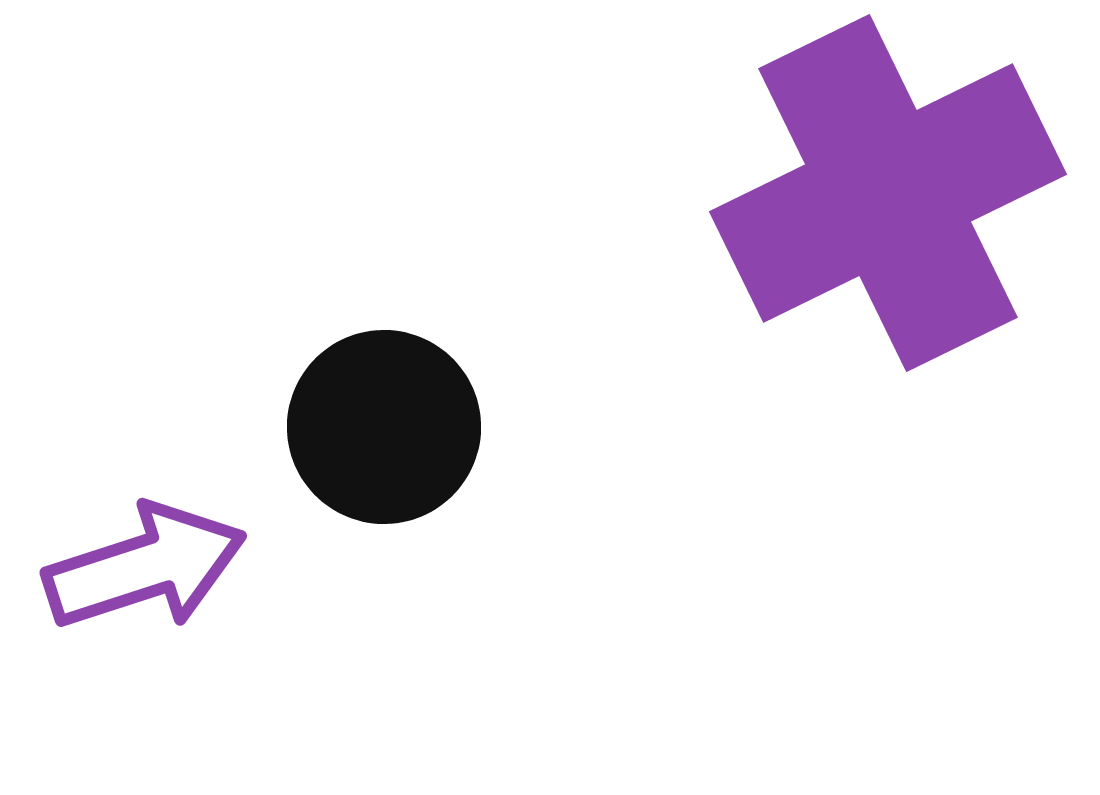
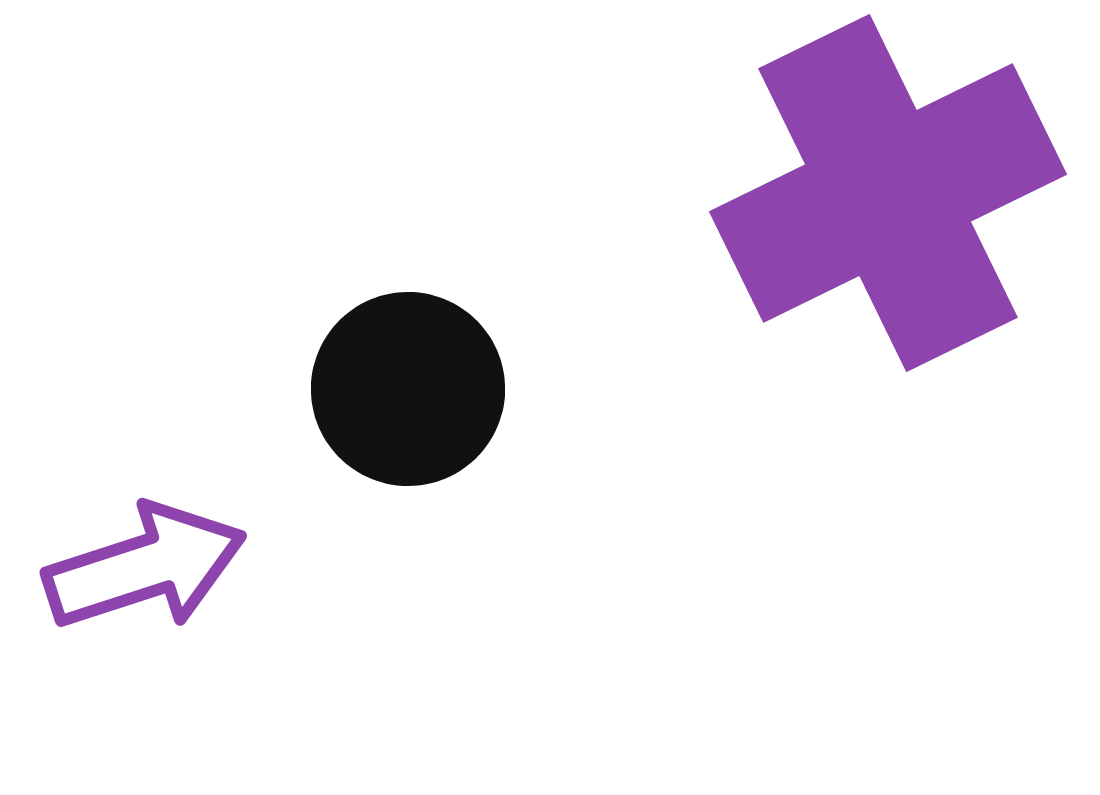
black circle: moved 24 px right, 38 px up
